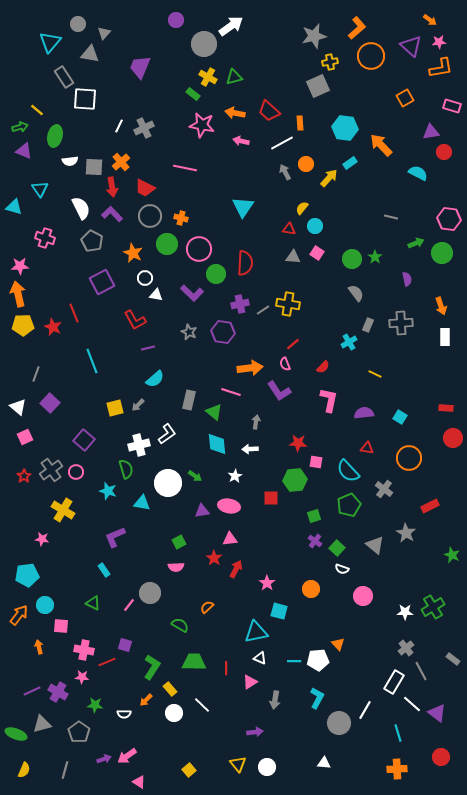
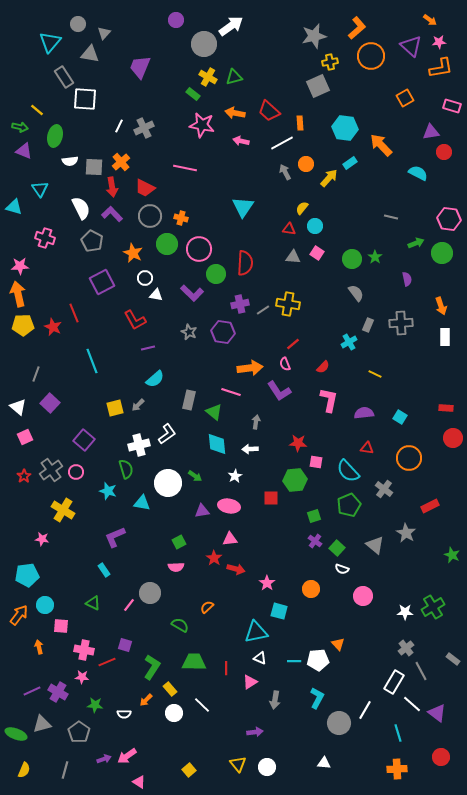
green arrow at (20, 127): rotated 28 degrees clockwise
red arrow at (236, 569): rotated 78 degrees clockwise
